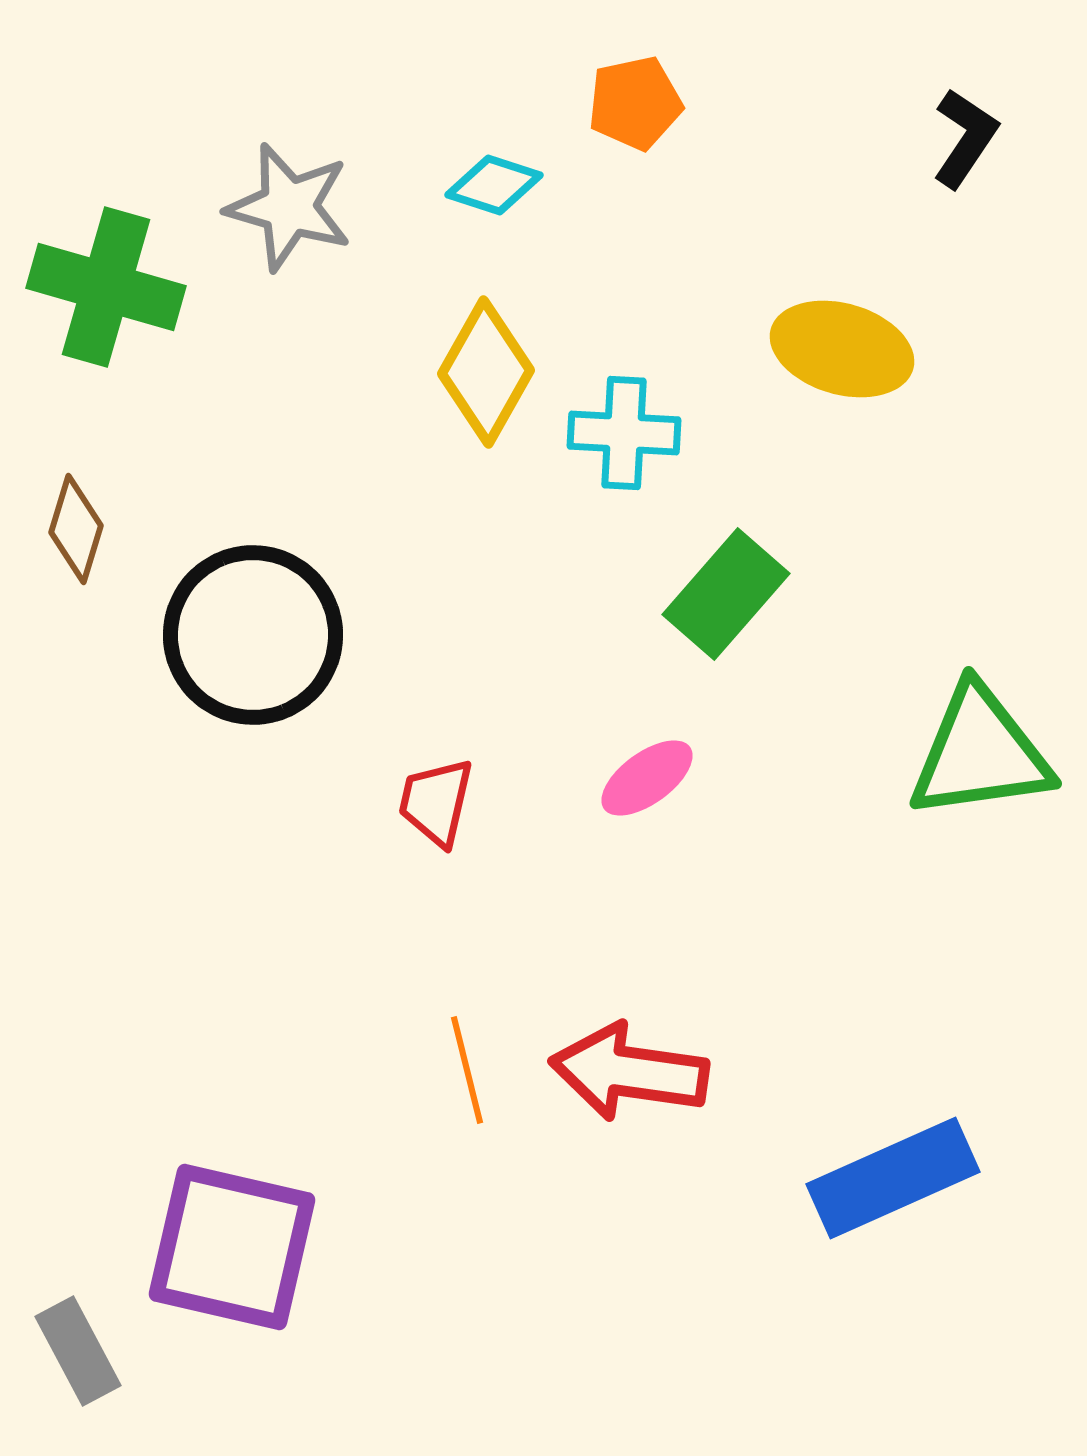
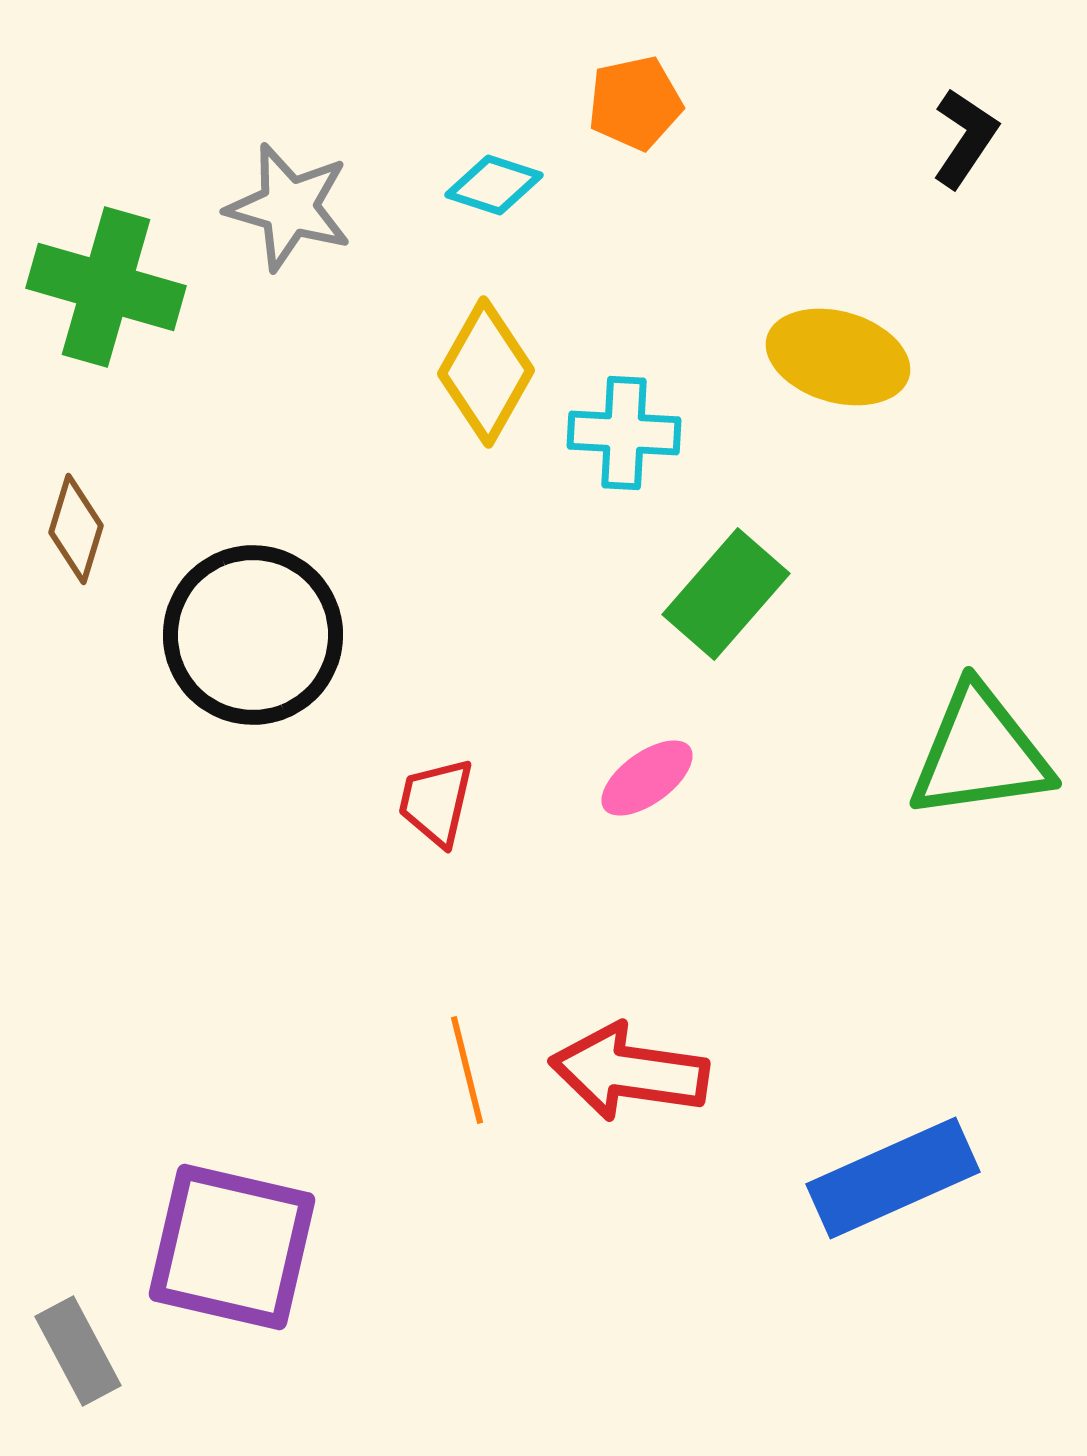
yellow ellipse: moved 4 px left, 8 px down
